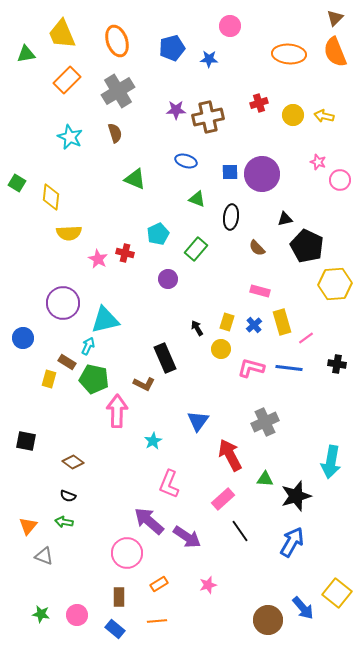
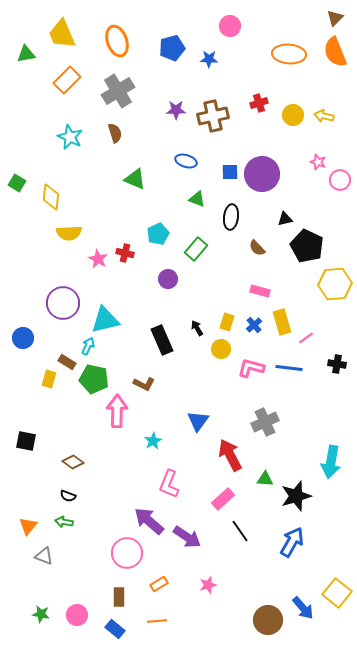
brown cross at (208, 117): moved 5 px right, 1 px up
black rectangle at (165, 358): moved 3 px left, 18 px up
